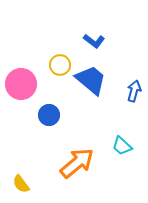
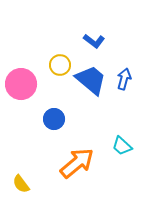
blue arrow: moved 10 px left, 12 px up
blue circle: moved 5 px right, 4 px down
